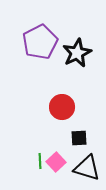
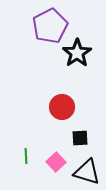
purple pentagon: moved 10 px right, 16 px up
black star: rotated 8 degrees counterclockwise
black square: moved 1 px right
green line: moved 14 px left, 5 px up
black triangle: moved 4 px down
